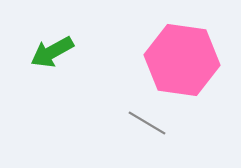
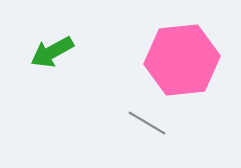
pink hexagon: rotated 14 degrees counterclockwise
